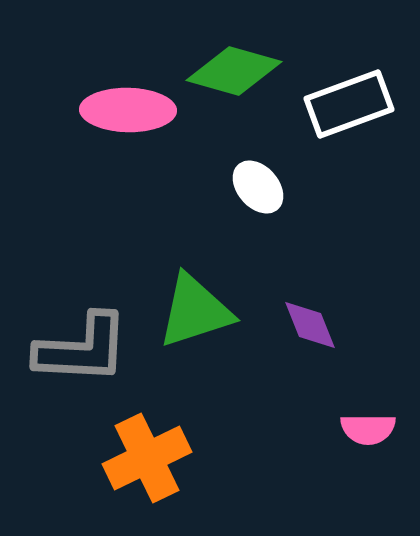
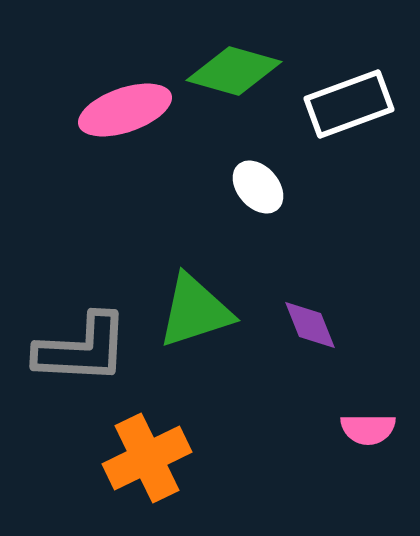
pink ellipse: moved 3 px left; rotated 20 degrees counterclockwise
